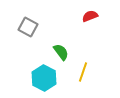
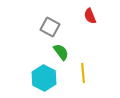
red semicircle: rotated 91 degrees counterclockwise
gray square: moved 22 px right
yellow line: moved 1 px down; rotated 24 degrees counterclockwise
